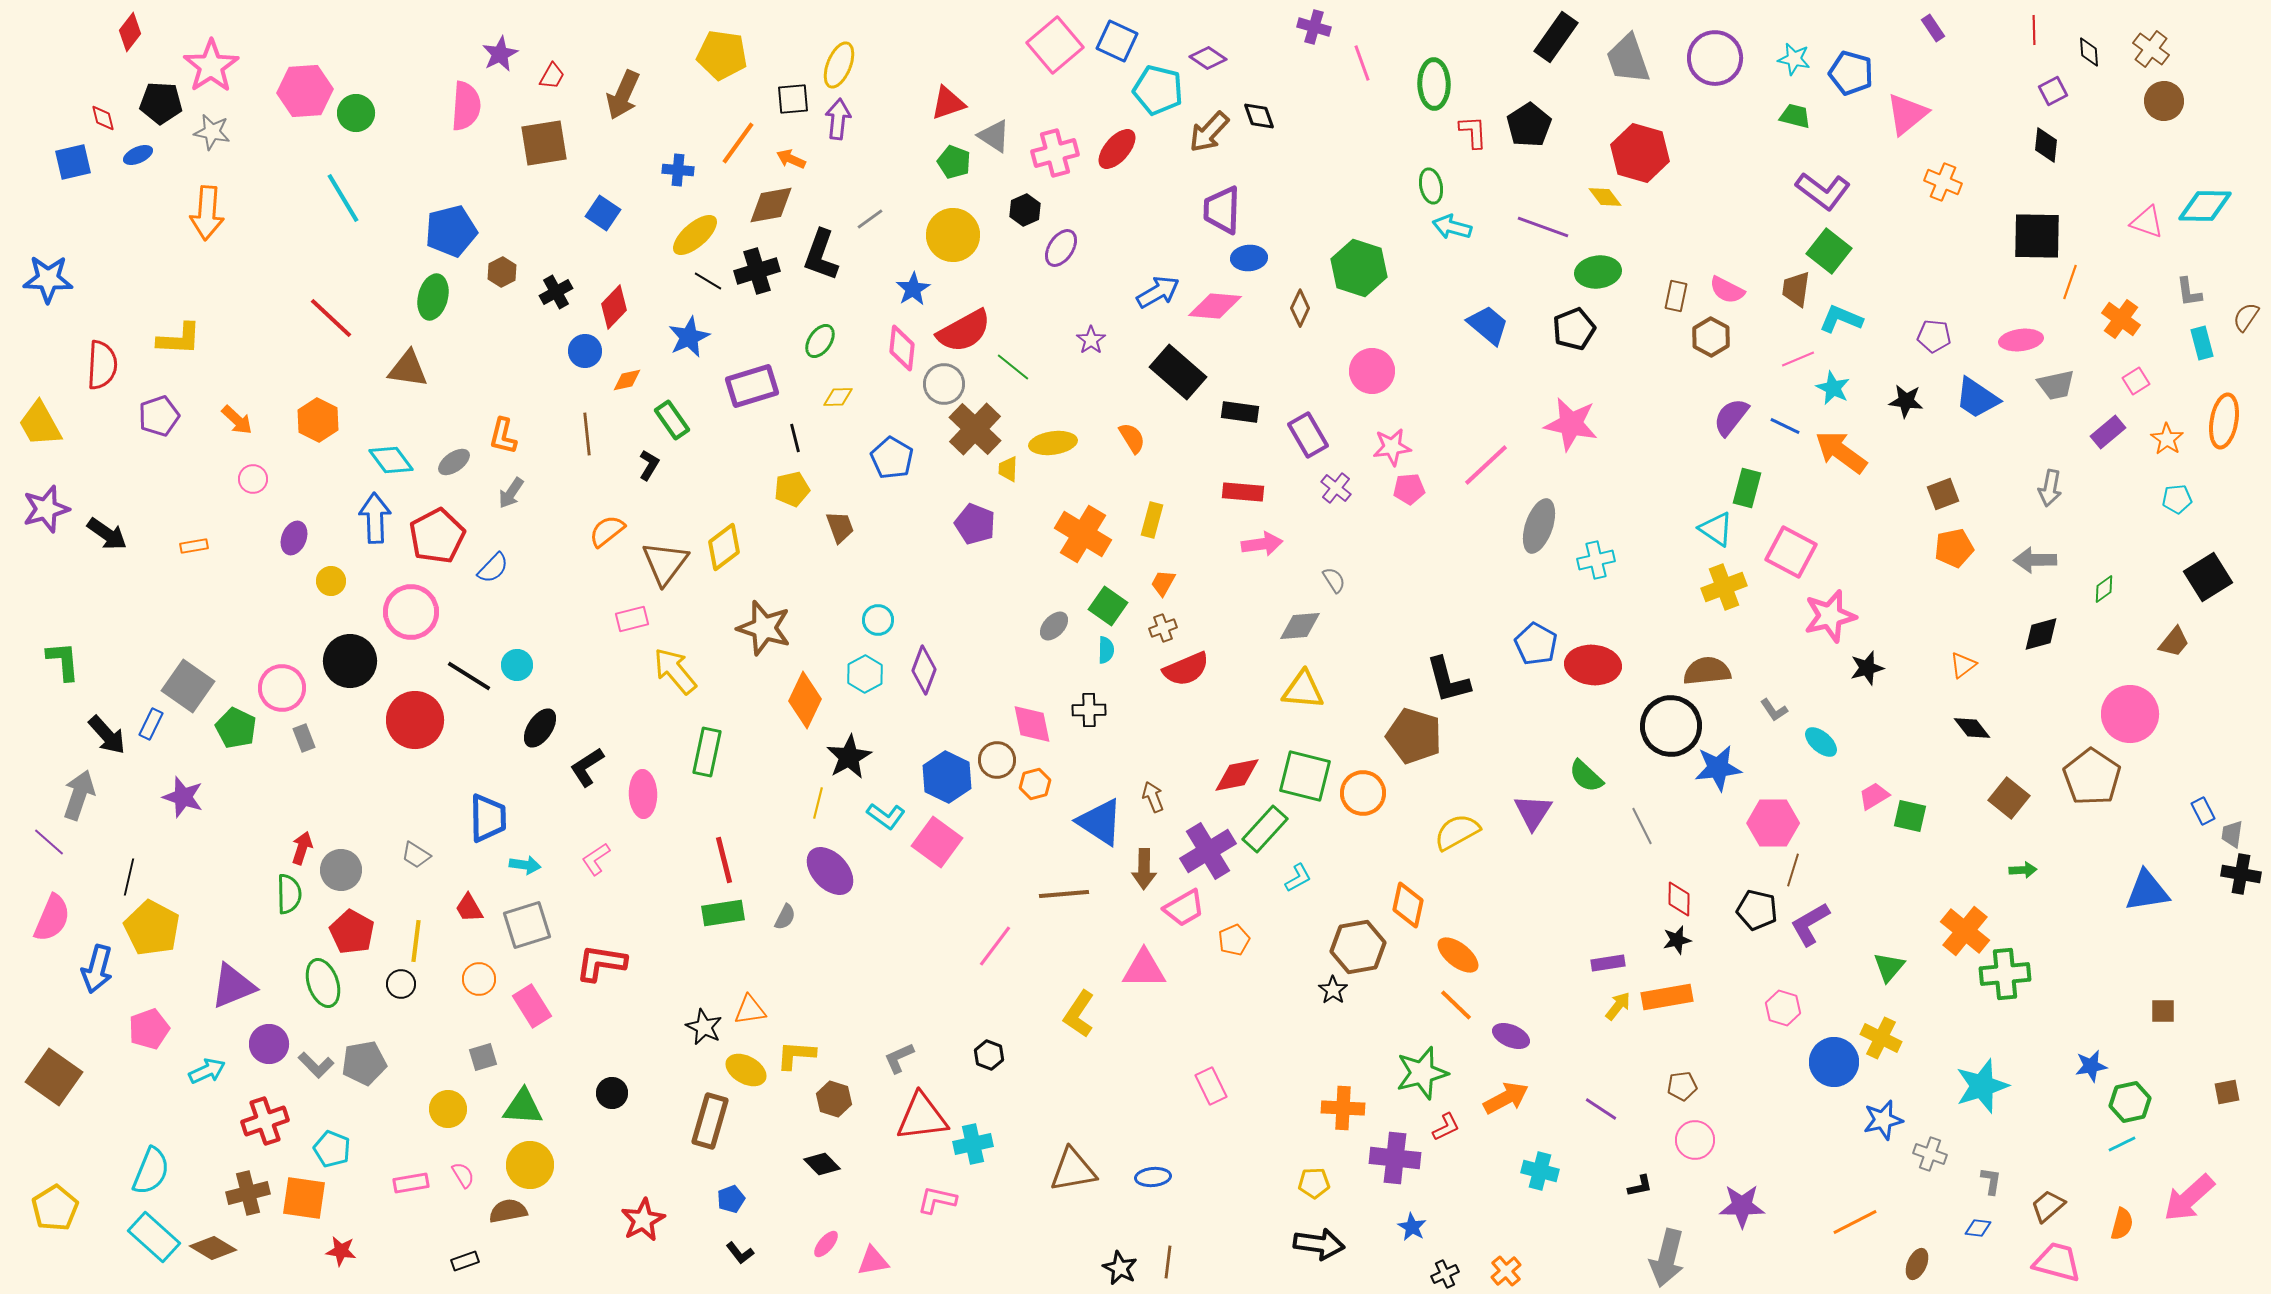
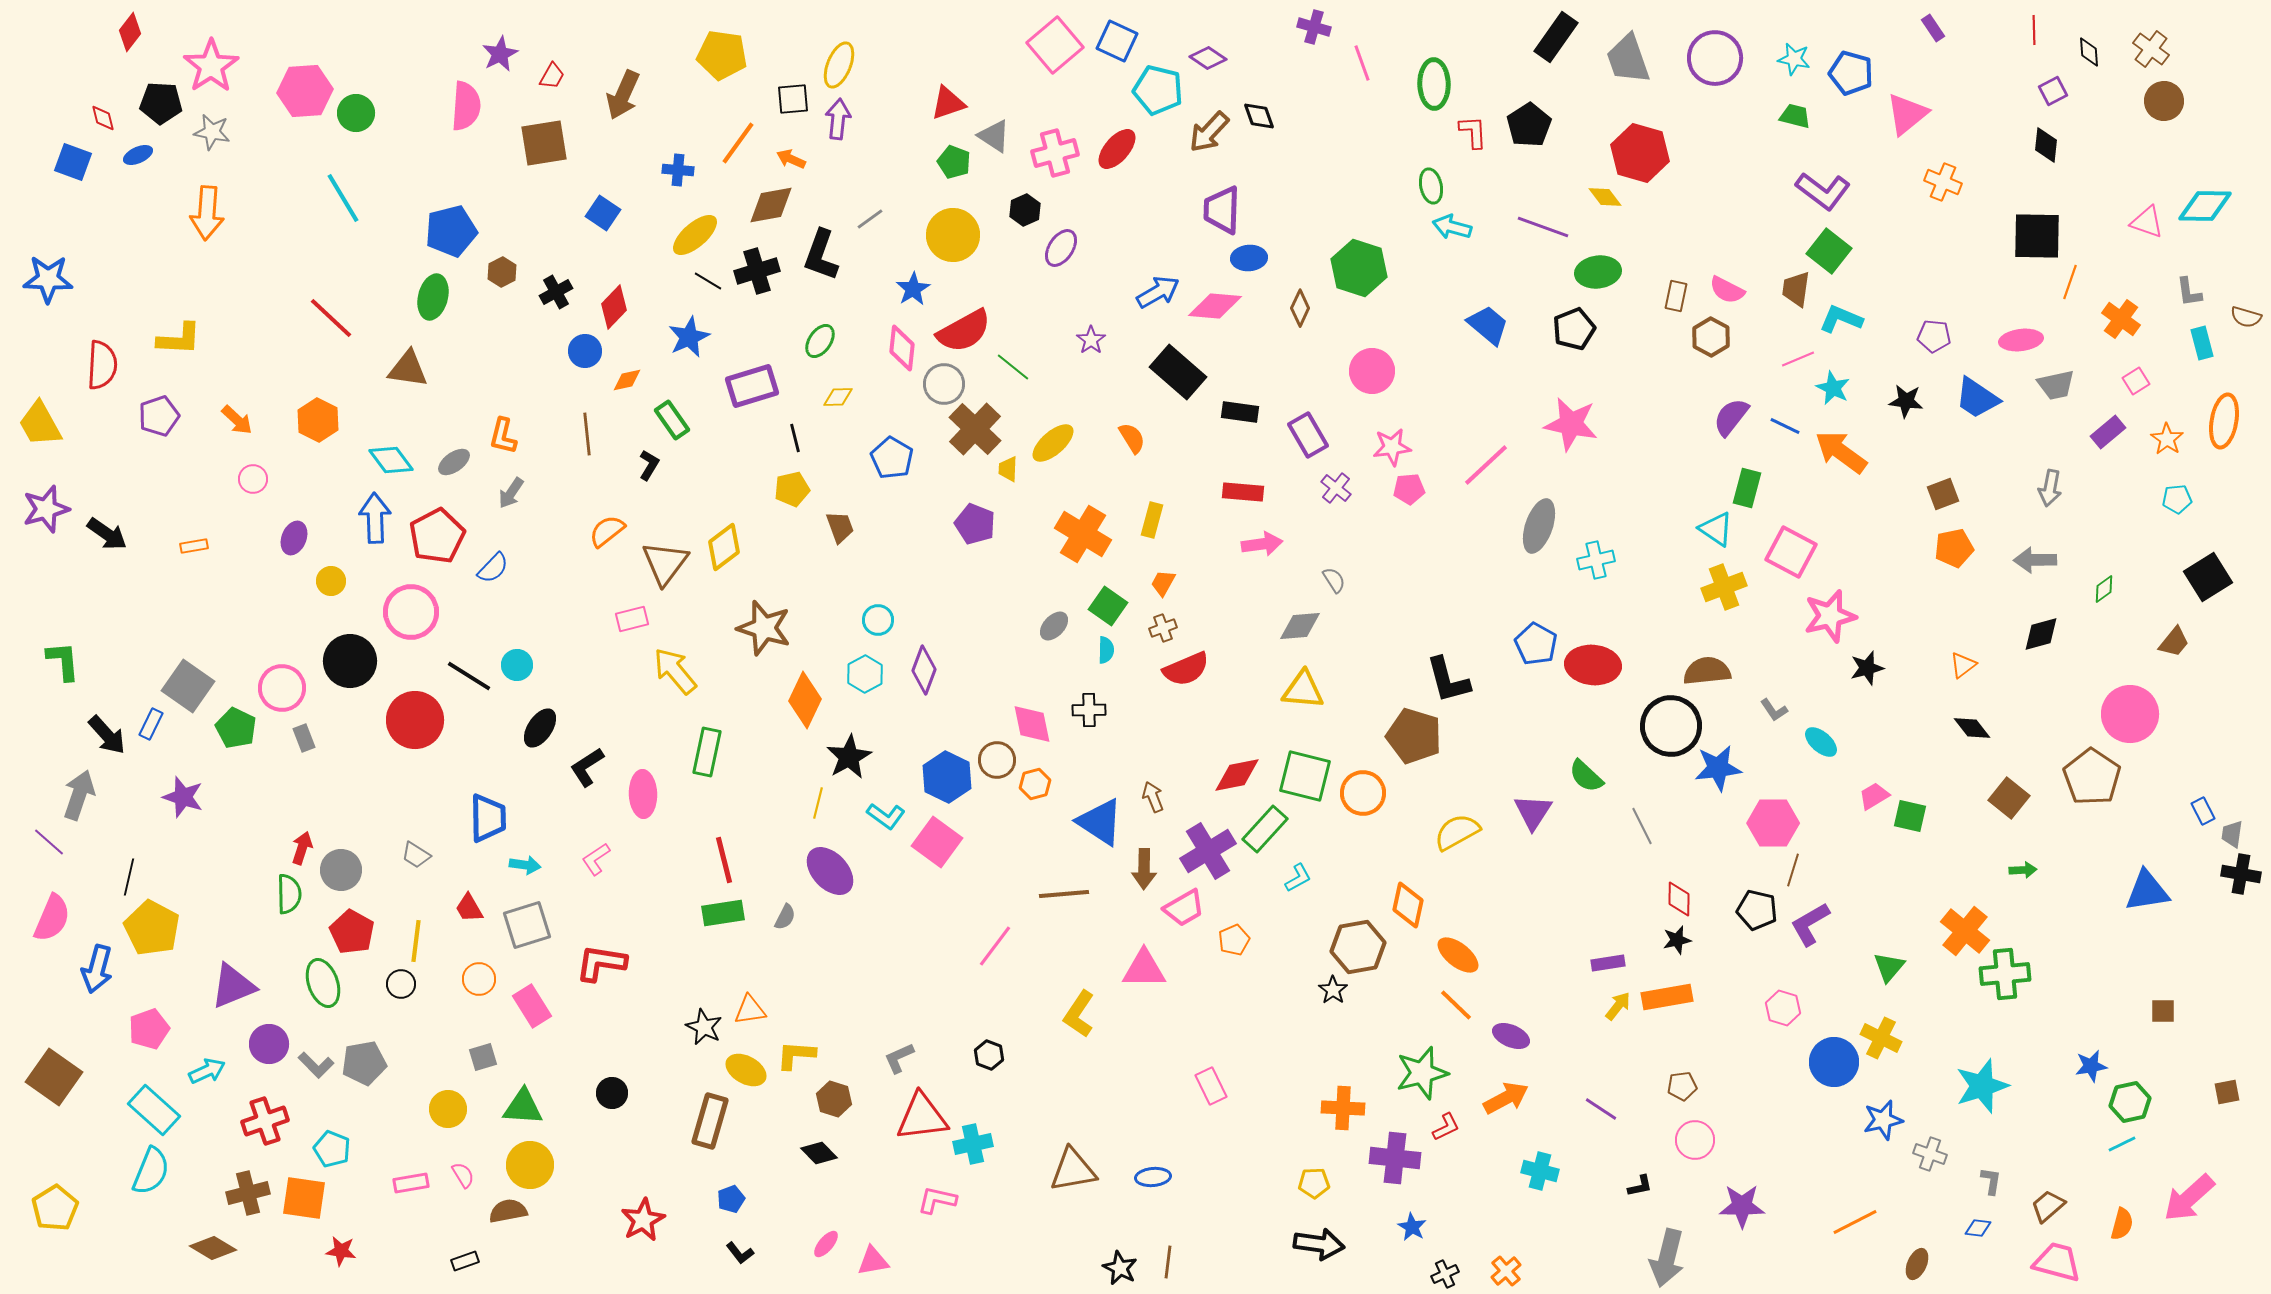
blue square at (73, 162): rotated 33 degrees clockwise
brown semicircle at (2246, 317): rotated 108 degrees counterclockwise
yellow ellipse at (1053, 443): rotated 33 degrees counterclockwise
black diamond at (822, 1164): moved 3 px left, 11 px up
cyan rectangle at (154, 1237): moved 127 px up
